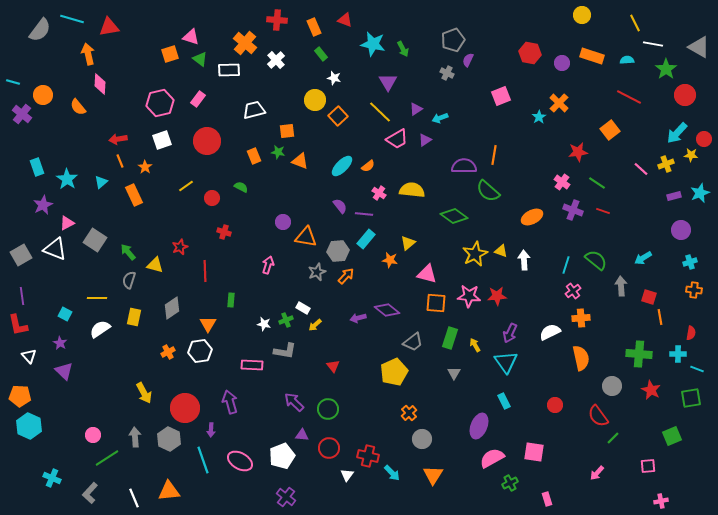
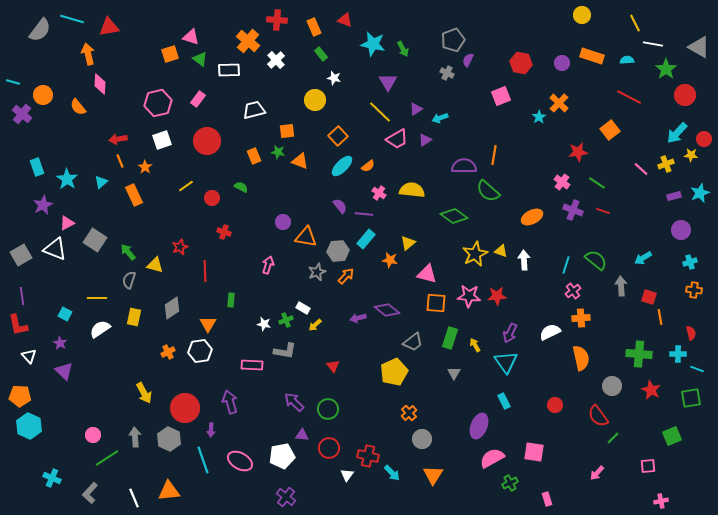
orange cross at (245, 43): moved 3 px right, 2 px up
red hexagon at (530, 53): moved 9 px left, 10 px down
pink hexagon at (160, 103): moved 2 px left
orange square at (338, 116): moved 20 px down
red semicircle at (691, 333): rotated 24 degrees counterclockwise
white pentagon at (282, 456): rotated 10 degrees clockwise
